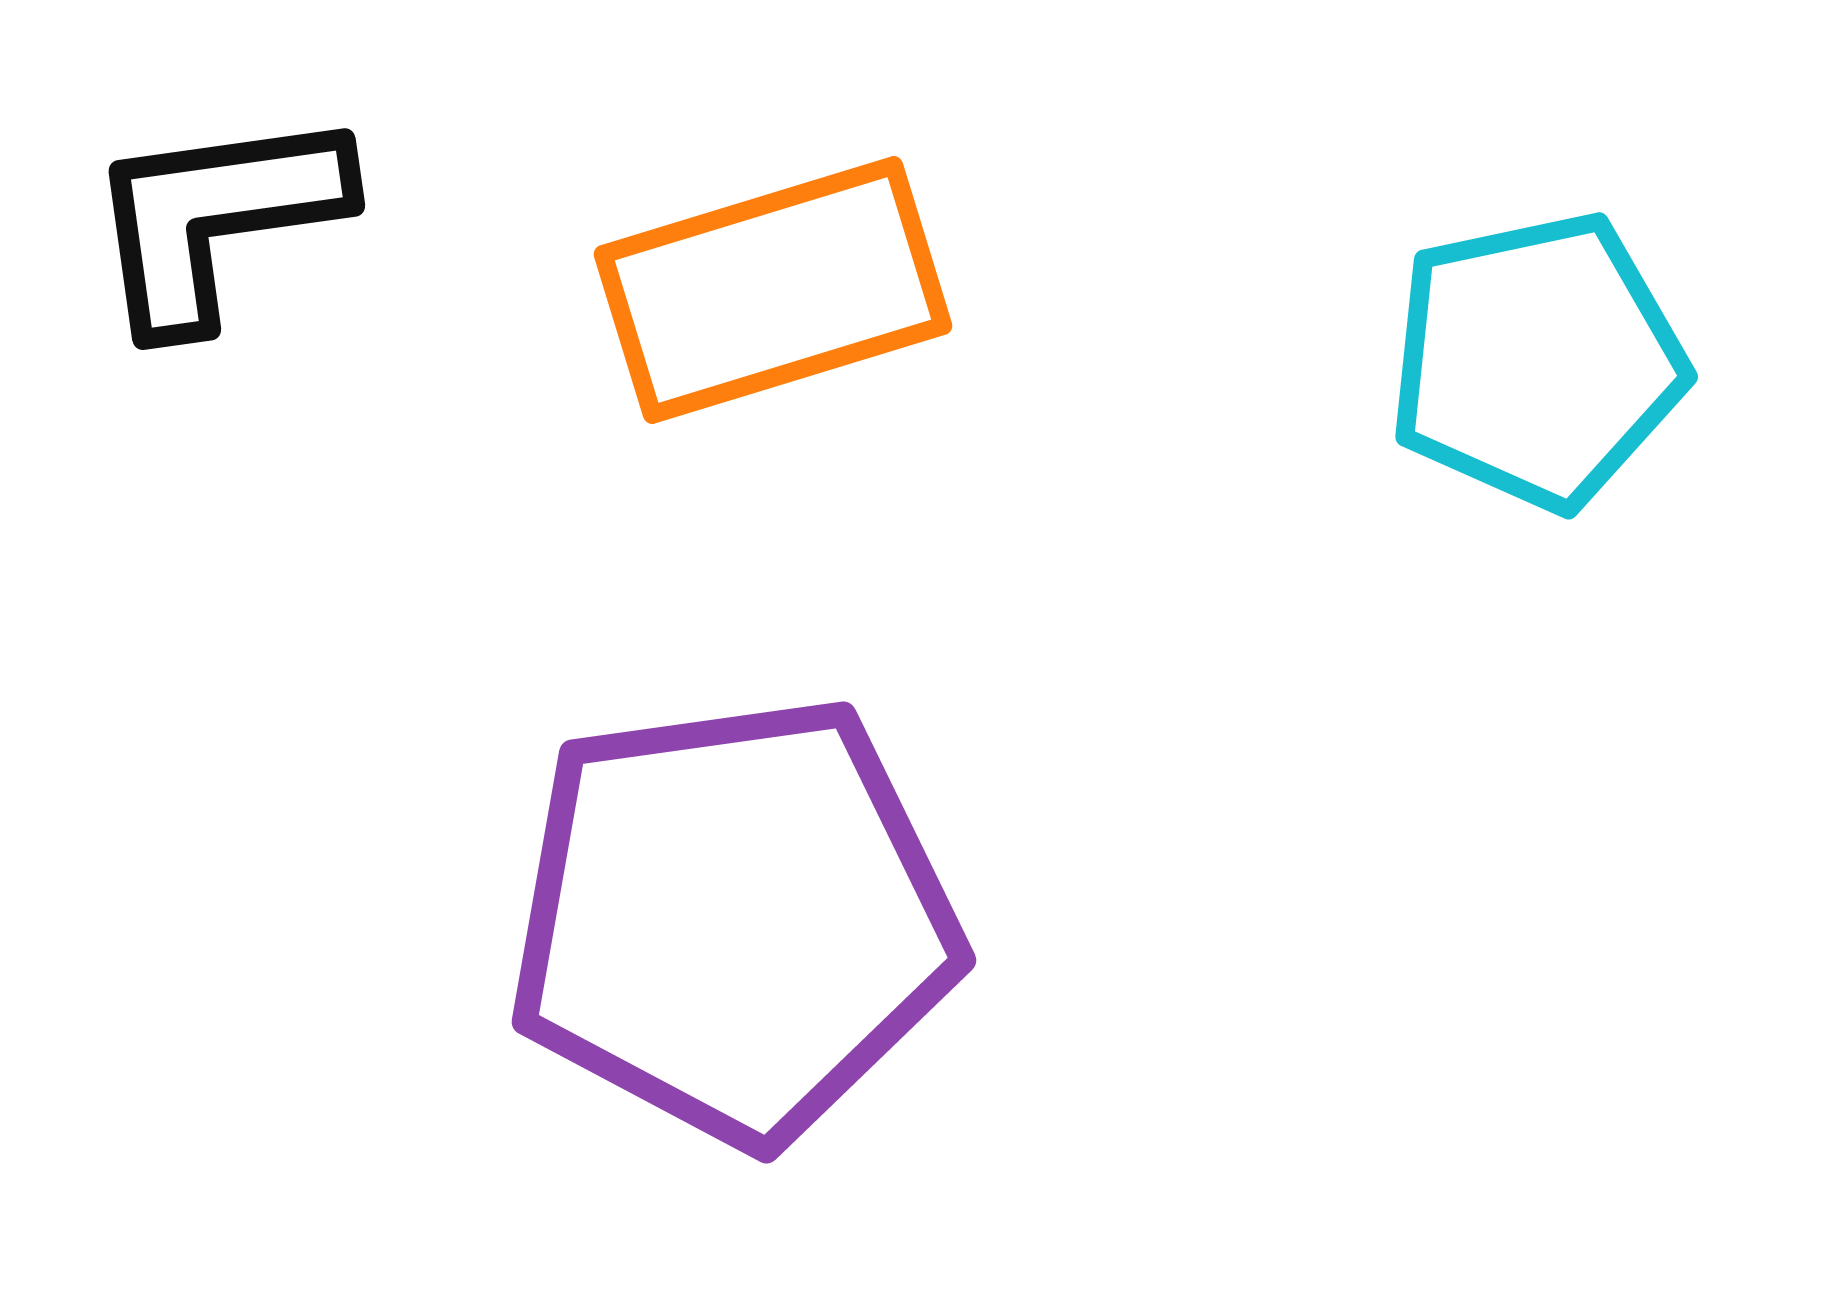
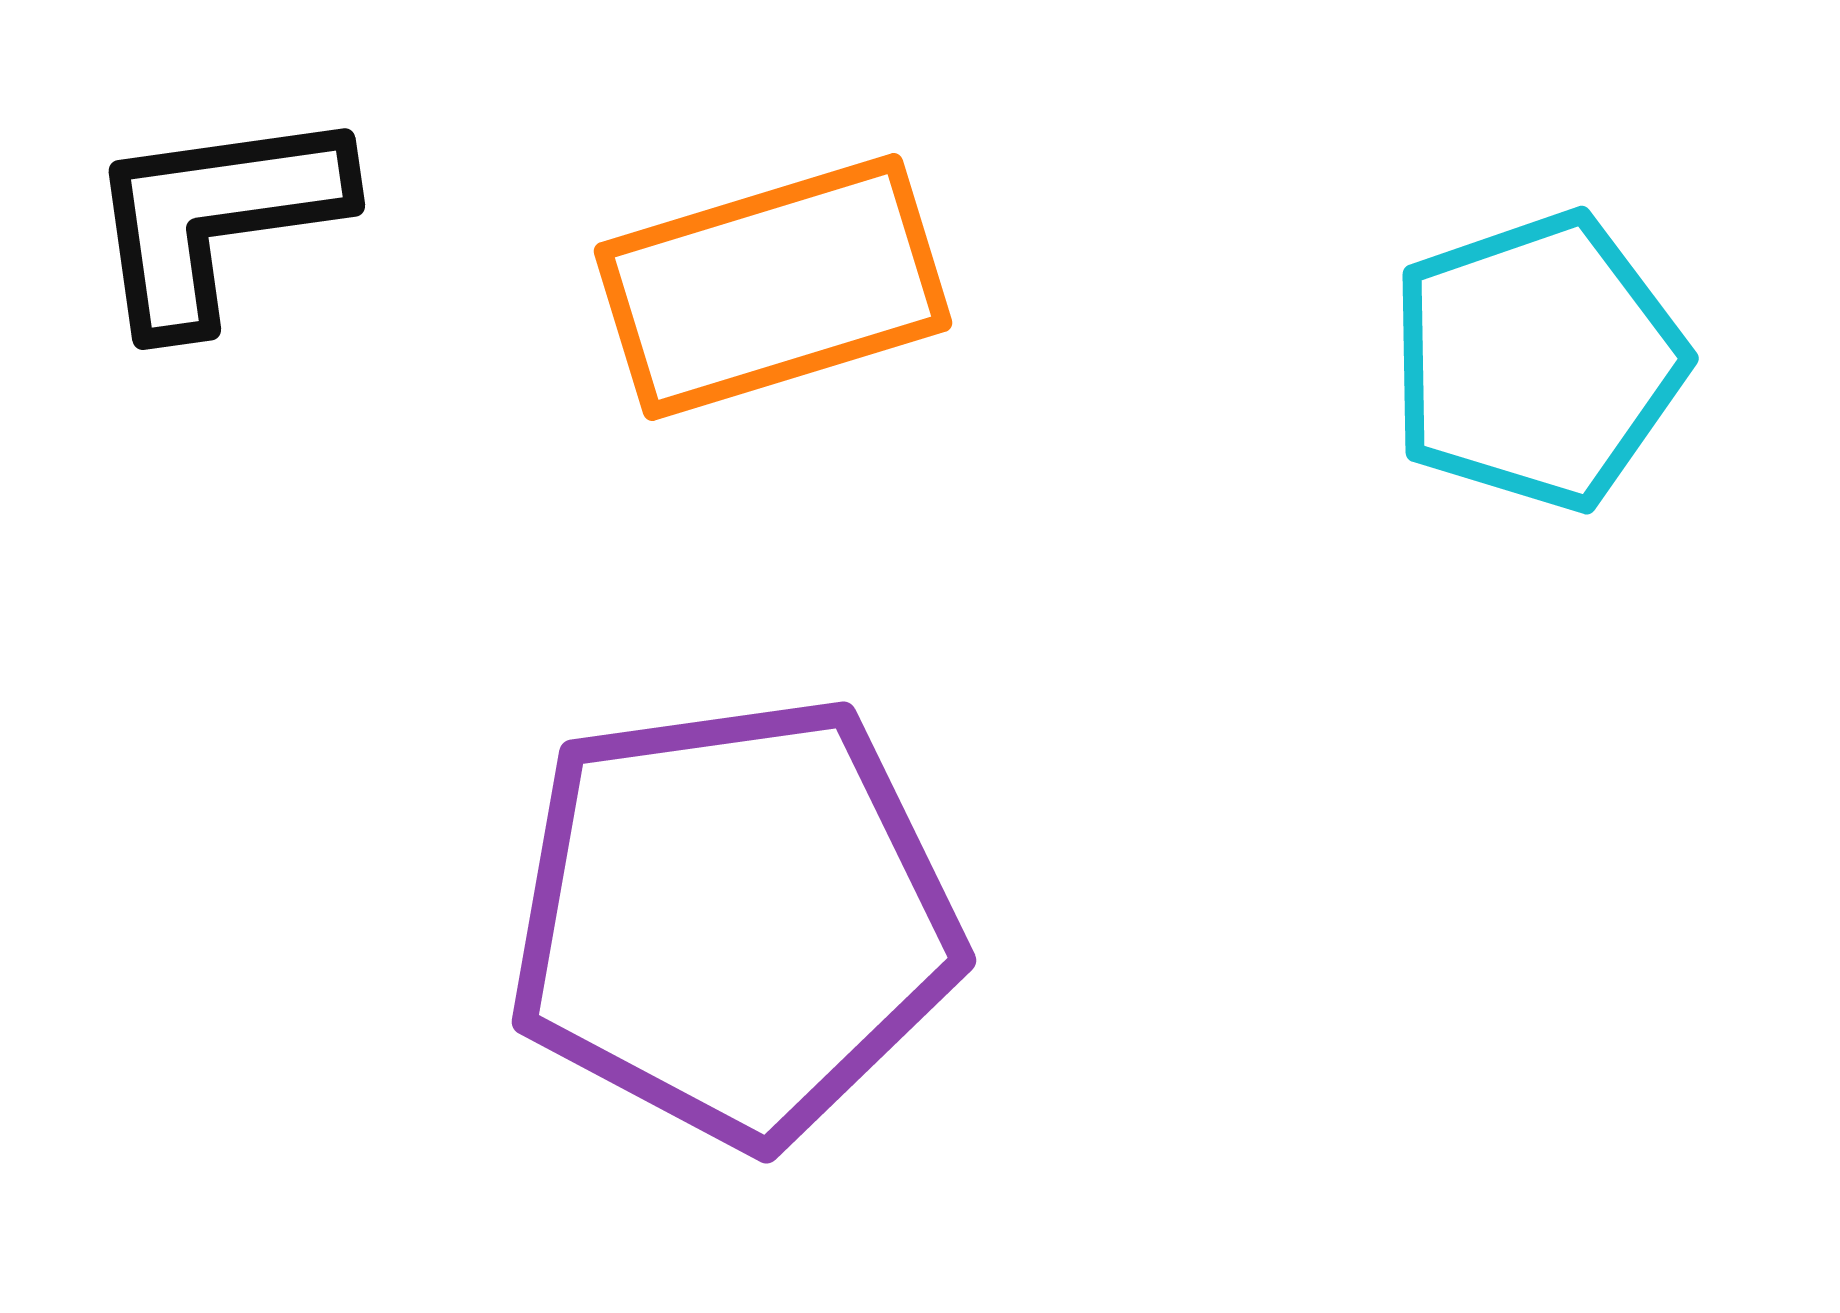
orange rectangle: moved 3 px up
cyan pentagon: rotated 7 degrees counterclockwise
